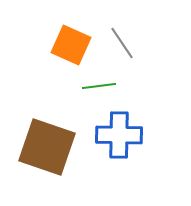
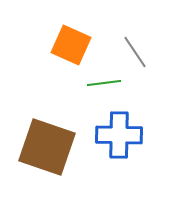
gray line: moved 13 px right, 9 px down
green line: moved 5 px right, 3 px up
